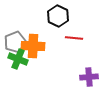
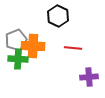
red line: moved 1 px left, 10 px down
gray pentagon: moved 1 px right, 2 px up
green cross: rotated 18 degrees counterclockwise
